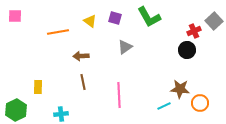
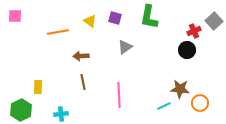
green L-shape: rotated 40 degrees clockwise
green hexagon: moved 5 px right
